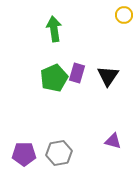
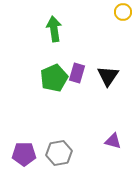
yellow circle: moved 1 px left, 3 px up
